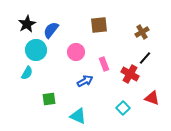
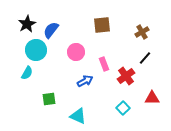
brown square: moved 3 px right
red cross: moved 4 px left, 2 px down; rotated 24 degrees clockwise
red triangle: rotated 21 degrees counterclockwise
